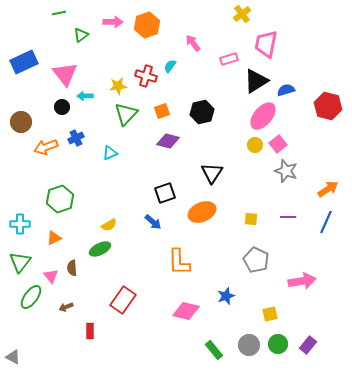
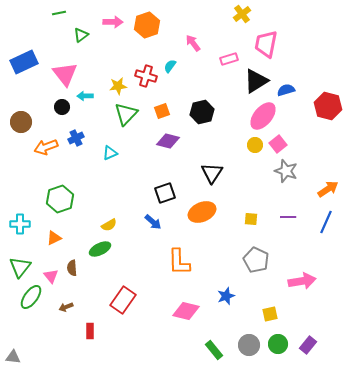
green triangle at (20, 262): moved 5 px down
gray triangle at (13, 357): rotated 21 degrees counterclockwise
